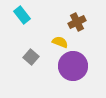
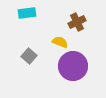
cyan rectangle: moved 5 px right, 2 px up; rotated 60 degrees counterclockwise
gray square: moved 2 px left, 1 px up
